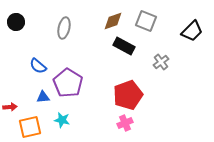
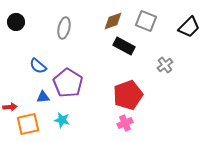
black trapezoid: moved 3 px left, 4 px up
gray cross: moved 4 px right, 3 px down
orange square: moved 2 px left, 3 px up
